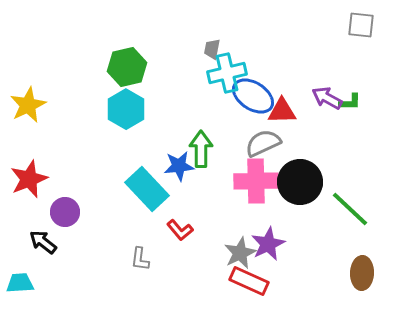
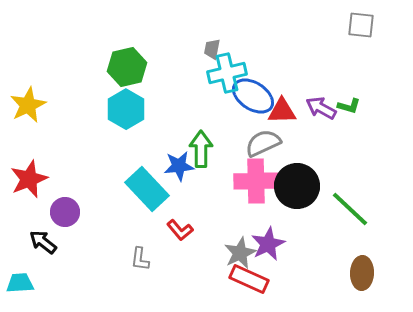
purple arrow: moved 6 px left, 10 px down
green L-shape: moved 1 px left, 4 px down; rotated 15 degrees clockwise
black circle: moved 3 px left, 4 px down
red rectangle: moved 2 px up
